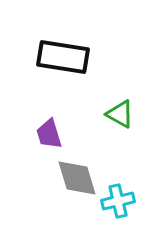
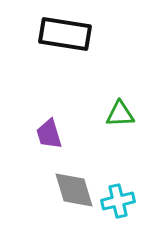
black rectangle: moved 2 px right, 23 px up
green triangle: rotated 32 degrees counterclockwise
gray diamond: moved 3 px left, 12 px down
